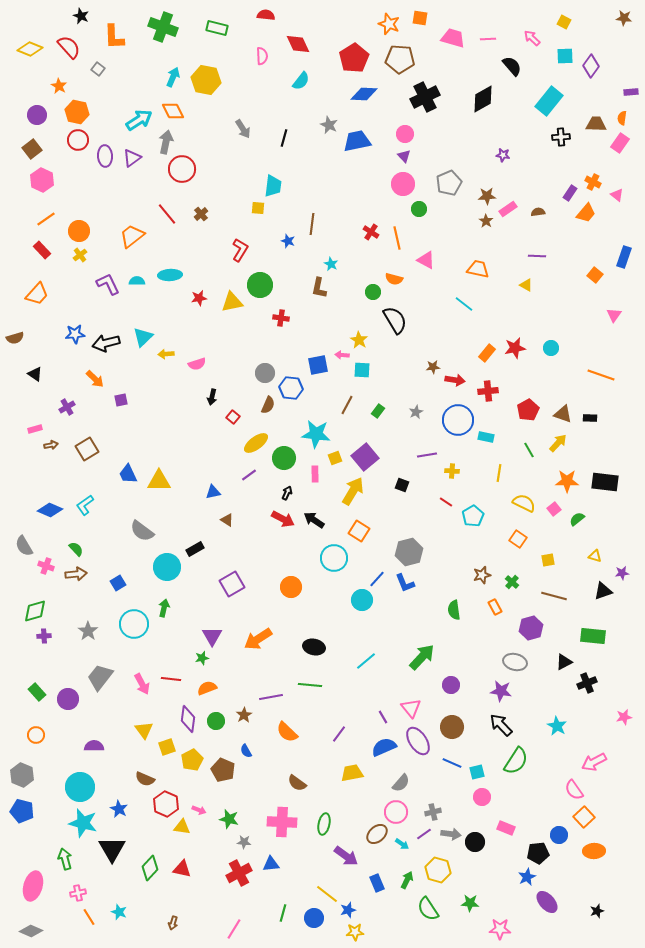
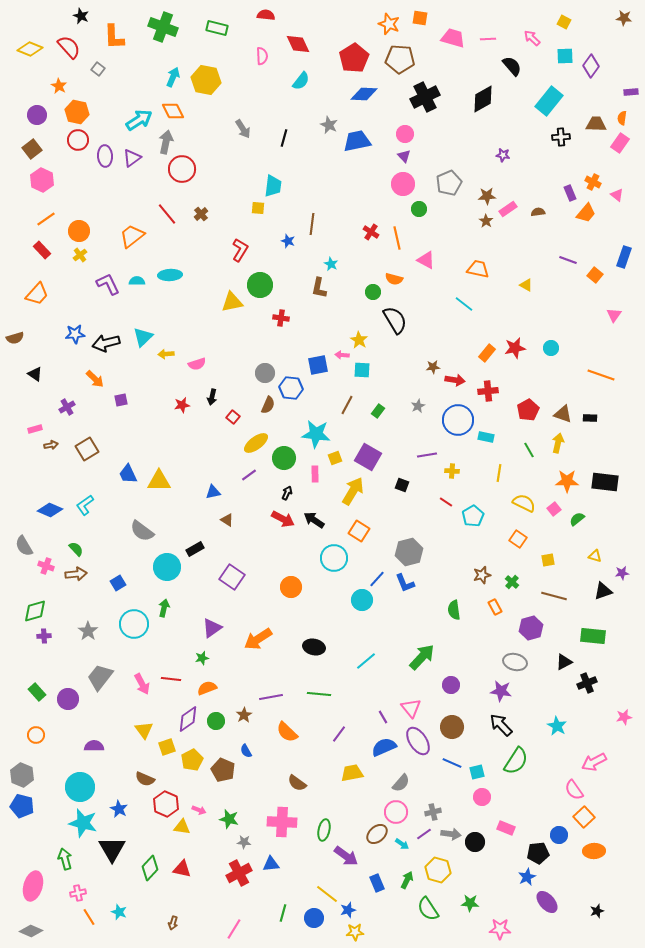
purple rectangle at (570, 193): rotated 56 degrees counterclockwise
purple line at (537, 256): moved 31 px right, 4 px down; rotated 18 degrees clockwise
red star at (199, 298): moved 17 px left, 107 px down
gray star at (416, 412): moved 2 px right, 6 px up
yellow arrow at (558, 443): rotated 30 degrees counterclockwise
purple square at (365, 457): moved 3 px right; rotated 20 degrees counterclockwise
purple square at (232, 584): moved 7 px up; rotated 25 degrees counterclockwise
purple triangle at (212, 636): moved 8 px up; rotated 25 degrees clockwise
green line at (310, 685): moved 9 px right, 9 px down
purple diamond at (188, 719): rotated 48 degrees clockwise
blue pentagon at (22, 811): moved 5 px up
green ellipse at (324, 824): moved 6 px down
